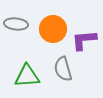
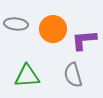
gray semicircle: moved 10 px right, 6 px down
